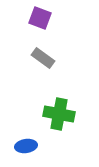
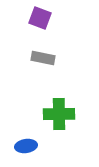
gray rectangle: rotated 25 degrees counterclockwise
green cross: rotated 12 degrees counterclockwise
